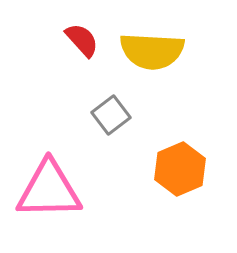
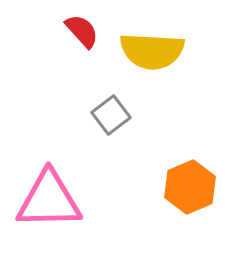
red semicircle: moved 9 px up
orange hexagon: moved 10 px right, 18 px down
pink triangle: moved 10 px down
